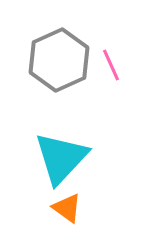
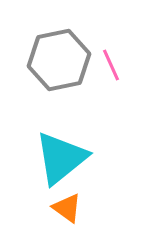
gray hexagon: rotated 12 degrees clockwise
cyan triangle: rotated 8 degrees clockwise
